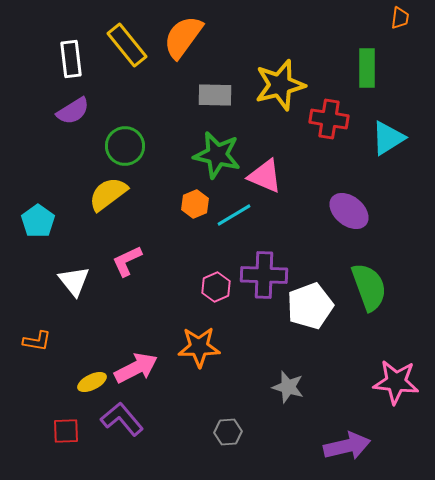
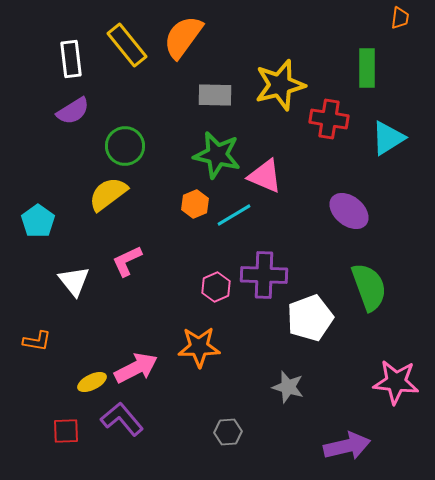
white pentagon: moved 12 px down
